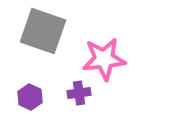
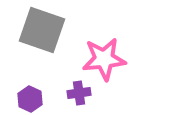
gray square: moved 1 px left, 1 px up
purple hexagon: moved 2 px down
